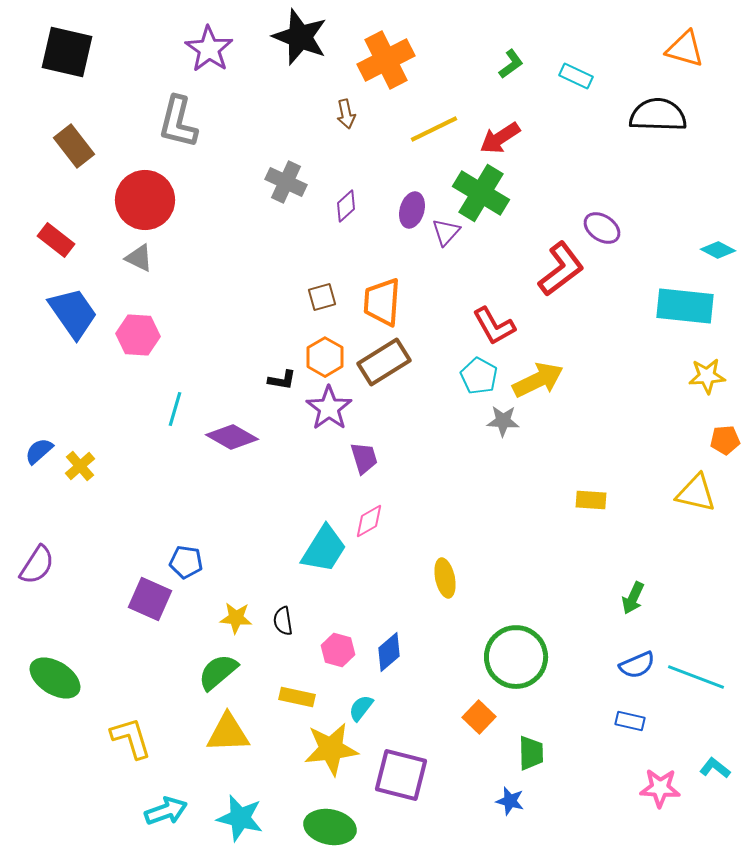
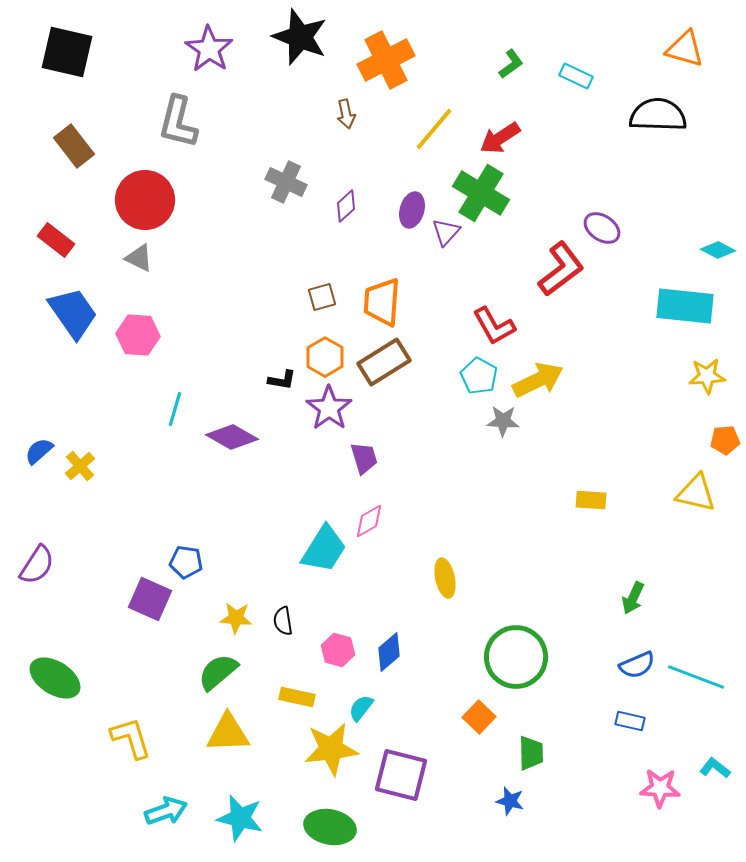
yellow line at (434, 129): rotated 24 degrees counterclockwise
